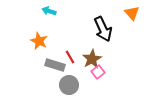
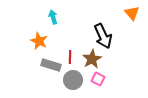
cyan arrow: moved 4 px right, 6 px down; rotated 56 degrees clockwise
black arrow: moved 7 px down
red line: rotated 32 degrees clockwise
gray rectangle: moved 4 px left
pink square: moved 7 px down; rotated 24 degrees counterclockwise
gray circle: moved 4 px right, 5 px up
